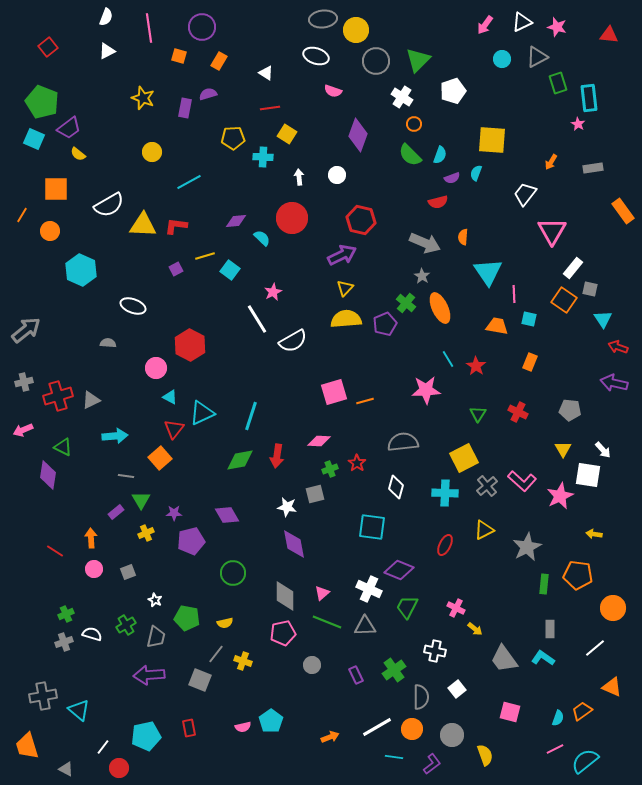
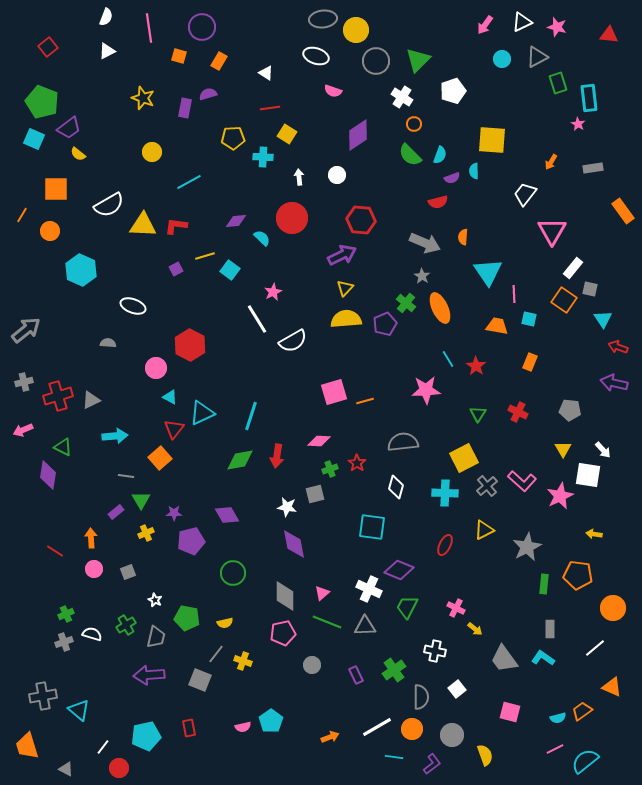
purple diamond at (358, 135): rotated 36 degrees clockwise
cyan semicircle at (476, 173): moved 2 px left, 2 px up; rotated 21 degrees counterclockwise
red hexagon at (361, 220): rotated 8 degrees counterclockwise
cyan semicircle at (558, 718): rotated 56 degrees clockwise
